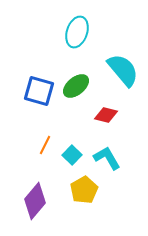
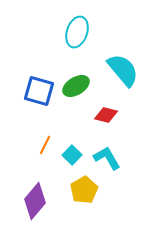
green ellipse: rotated 8 degrees clockwise
